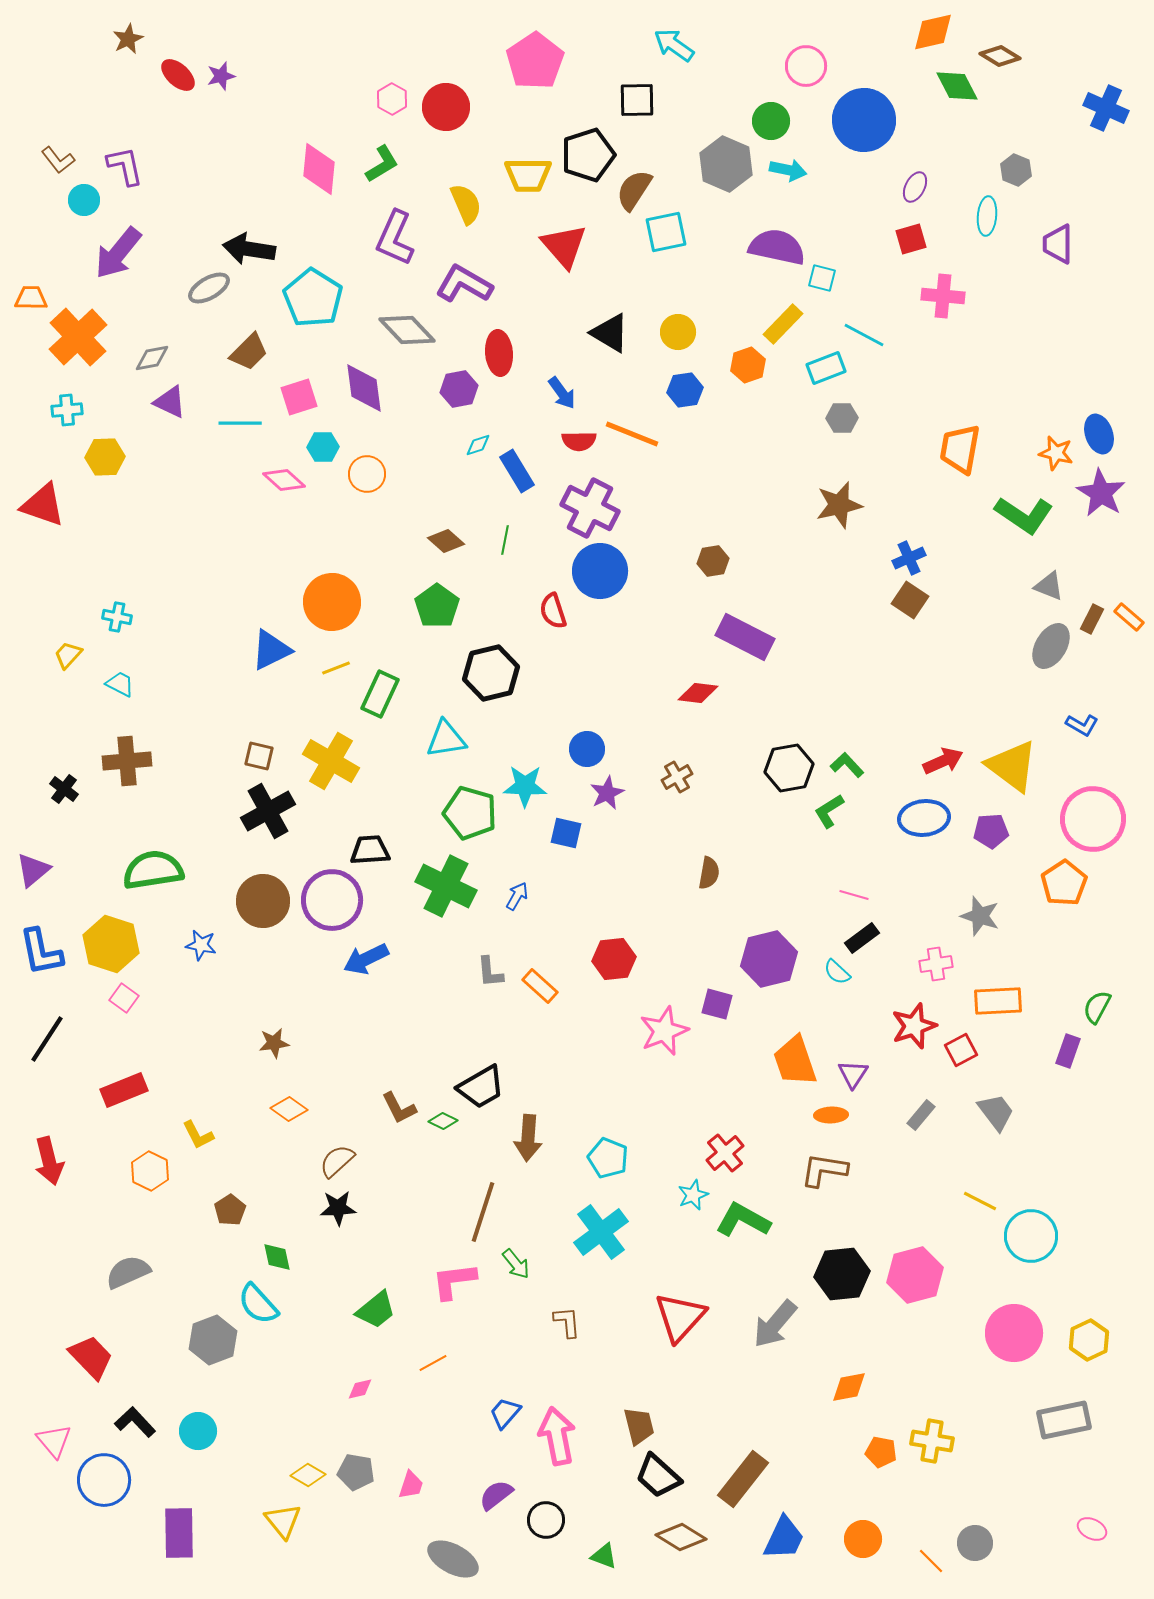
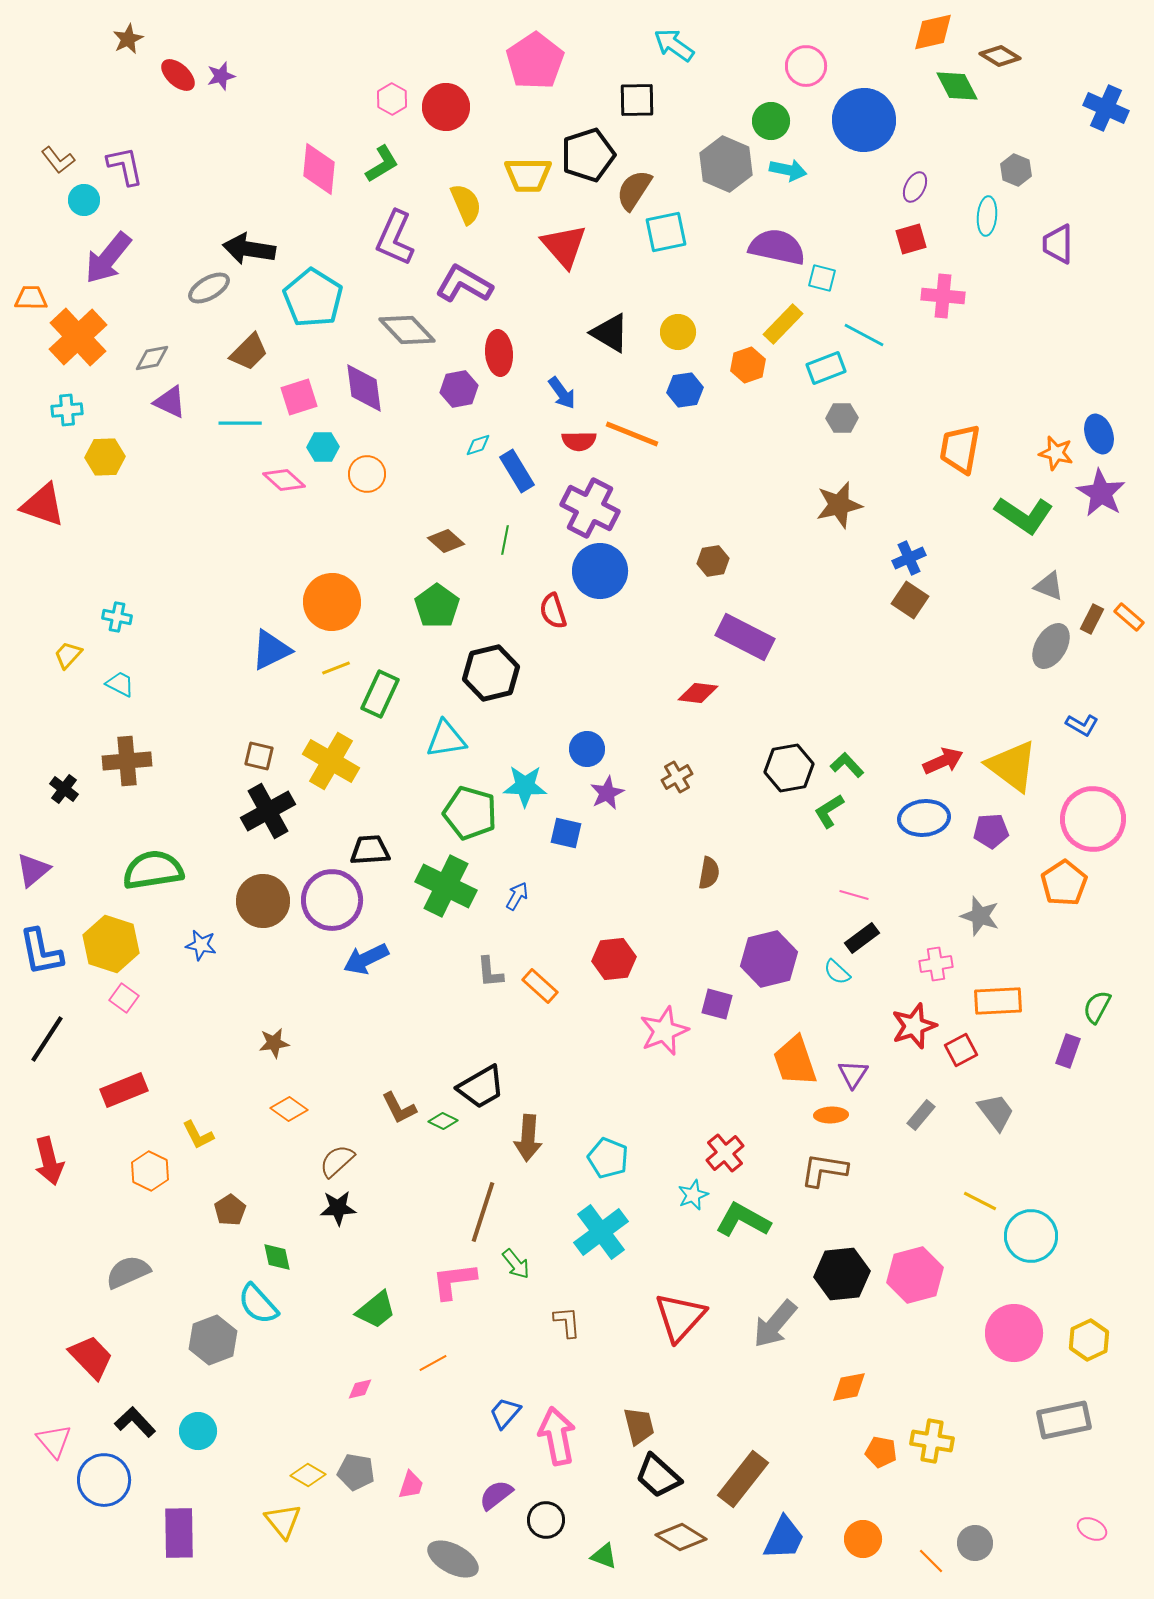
purple arrow at (118, 253): moved 10 px left, 5 px down
